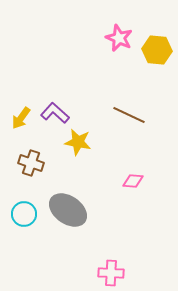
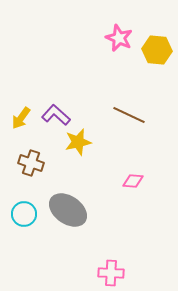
purple L-shape: moved 1 px right, 2 px down
yellow star: rotated 24 degrees counterclockwise
